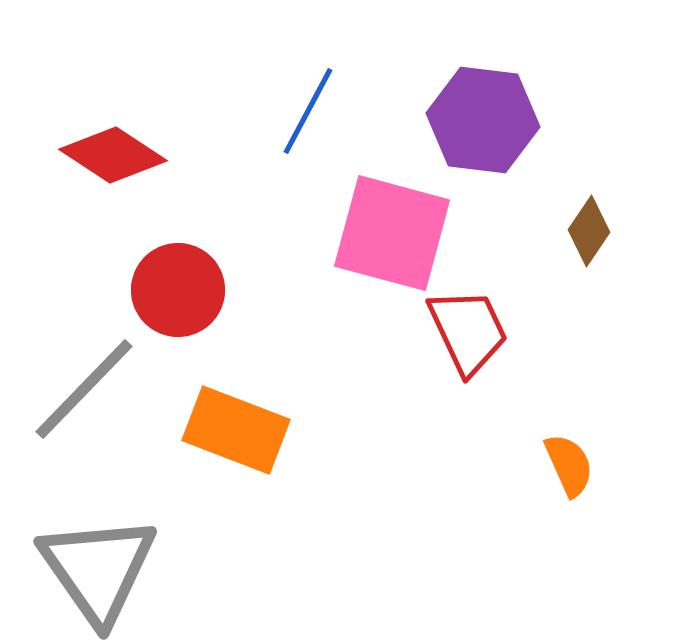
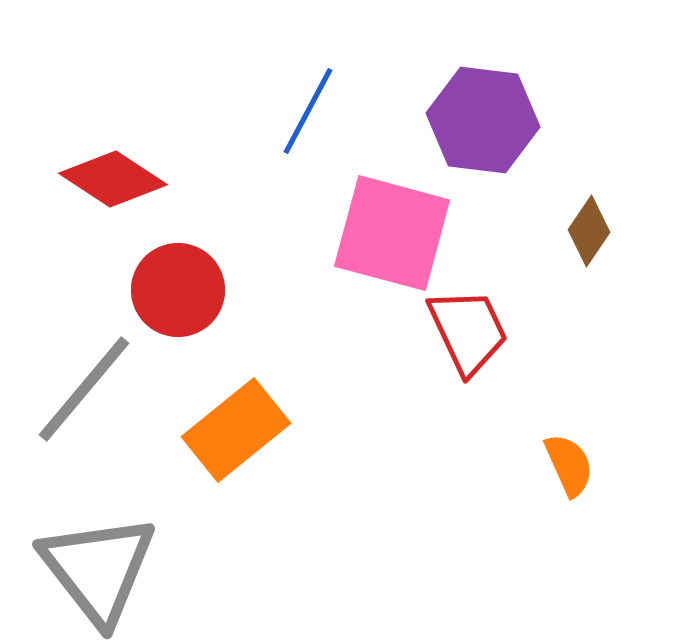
red diamond: moved 24 px down
gray line: rotated 4 degrees counterclockwise
orange rectangle: rotated 60 degrees counterclockwise
gray triangle: rotated 3 degrees counterclockwise
